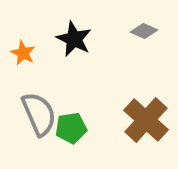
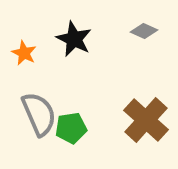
orange star: moved 1 px right
